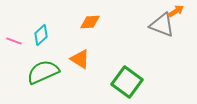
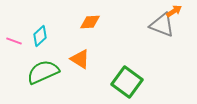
orange arrow: moved 2 px left
cyan diamond: moved 1 px left, 1 px down
